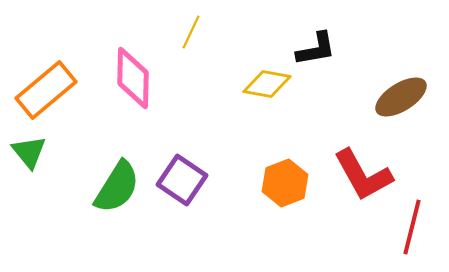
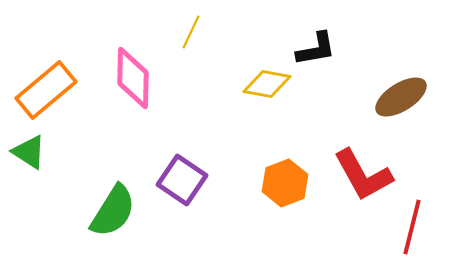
green triangle: rotated 18 degrees counterclockwise
green semicircle: moved 4 px left, 24 px down
